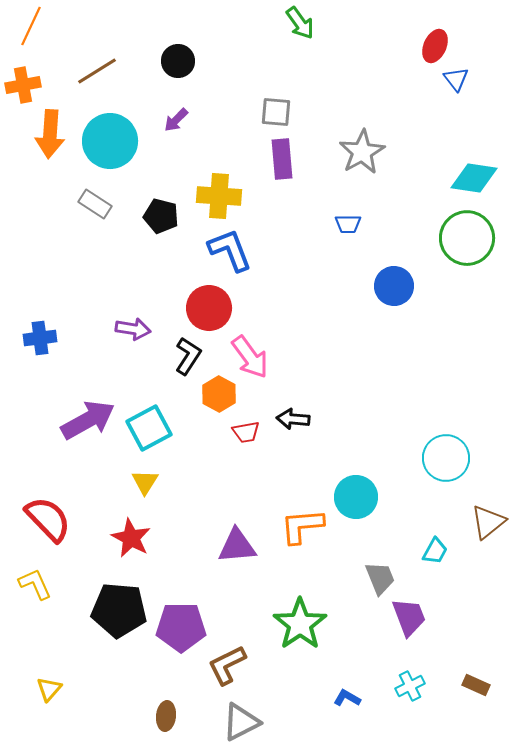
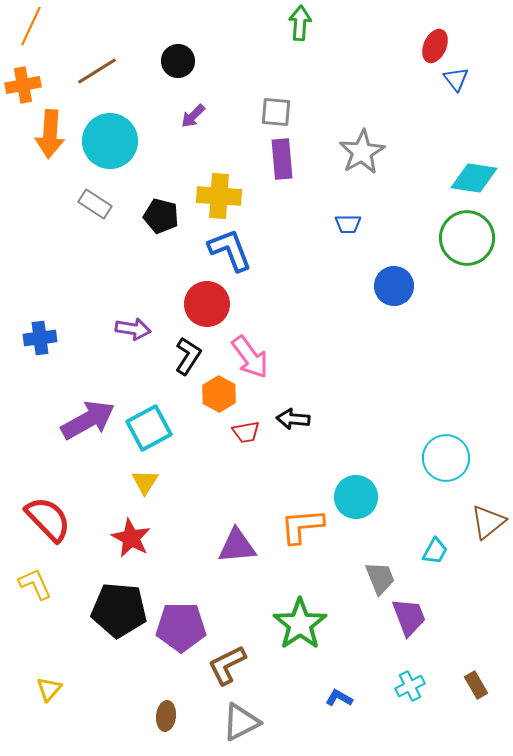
green arrow at (300, 23): rotated 140 degrees counterclockwise
purple arrow at (176, 120): moved 17 px right, 4 px up
red circle at (209, 308): moved 2 px left, 4 px up
brown rectangle at (476, 685): rotated 36 degrees clockwise
blue L-shape at (347, 698): moved 8 px left
